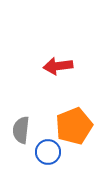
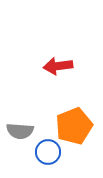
gray semicircle: moved 1 px left, 1 px down; rotated 92 degrees counterclockwise
